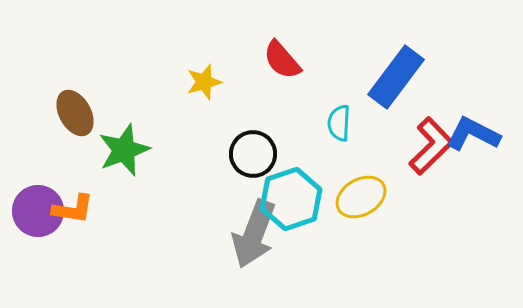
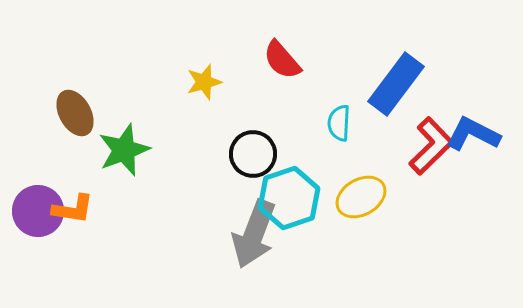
blue rectangle: moved 7 px down
cyan hexagon: moved 2 px left, 1 px up
